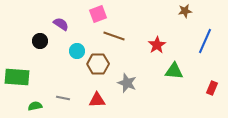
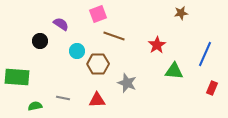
brown star: moved 4 px left, 2 px down
blue line: moved 13 px down
